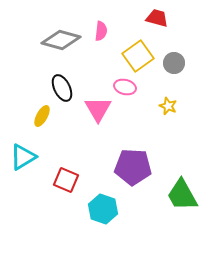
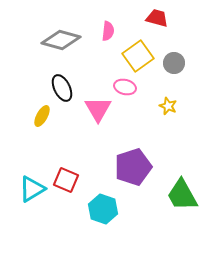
pink semicircle: moved 7 px right
cyan triangle: moved 9 px right, 32 px down
purple pentagon: rotated 21 degrees counterclockwise
